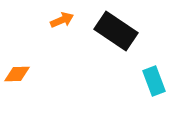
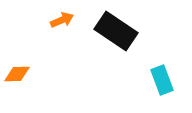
cyan rectangle: moved 8 px right, 1 px up
